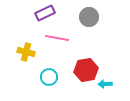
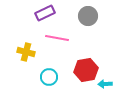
gray circle: moved 1 px left, 1 px up
